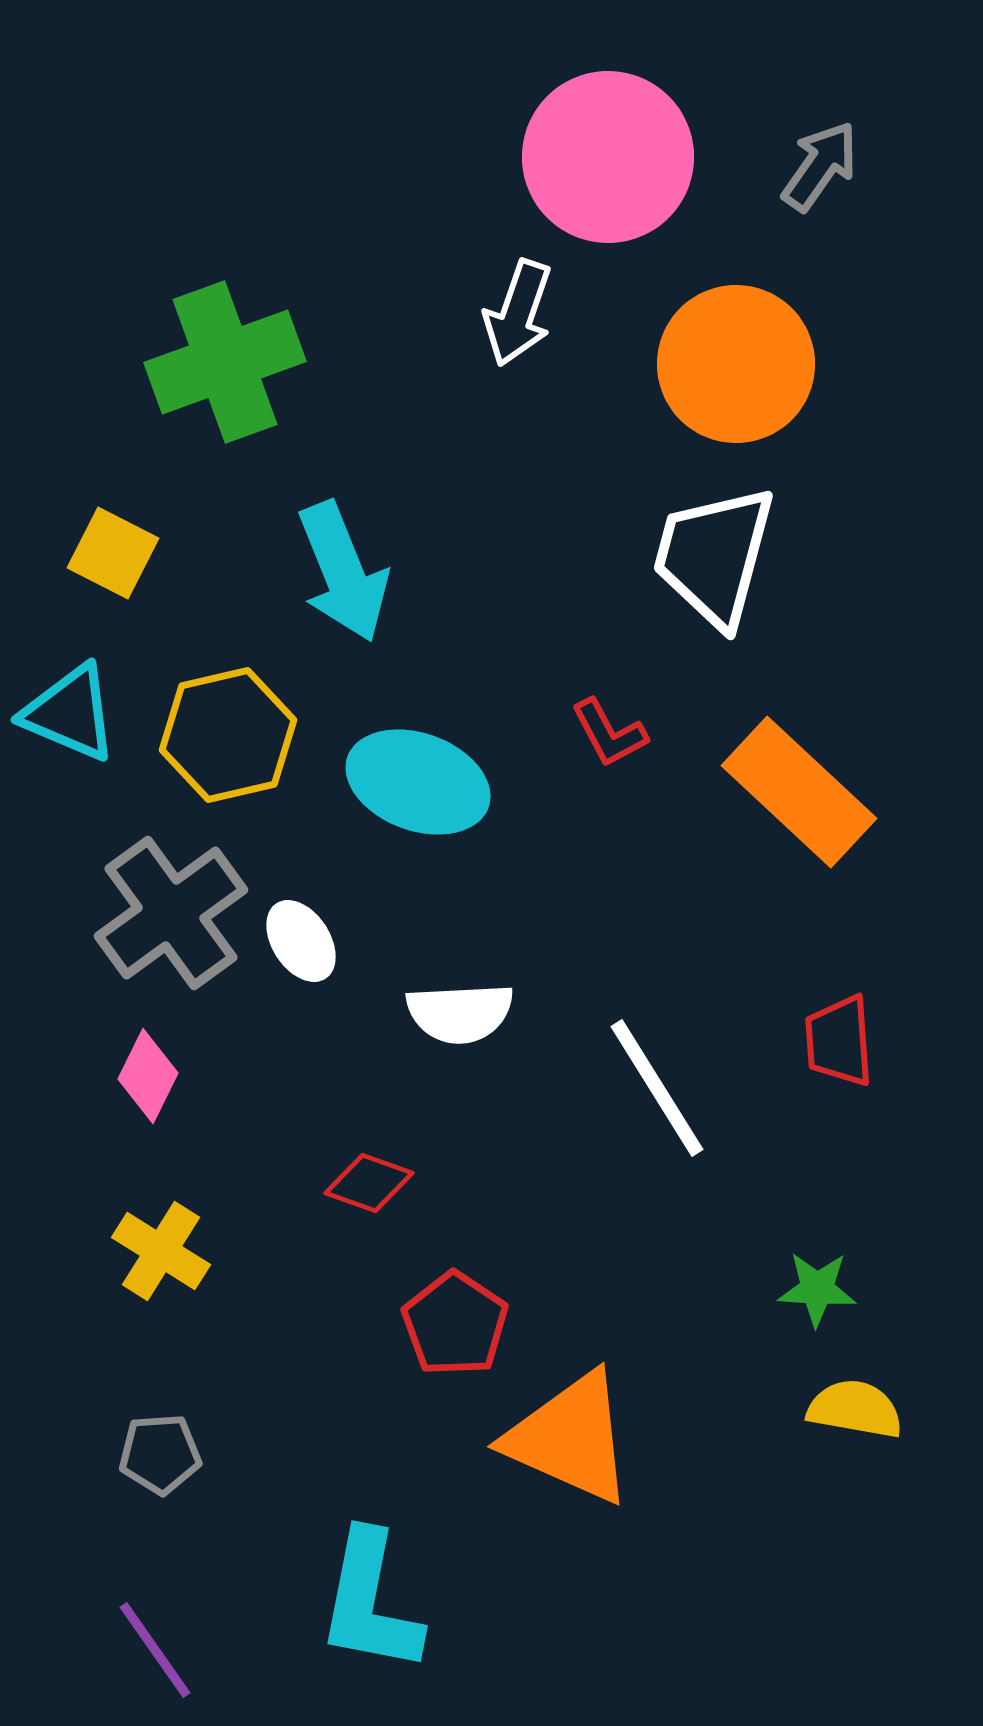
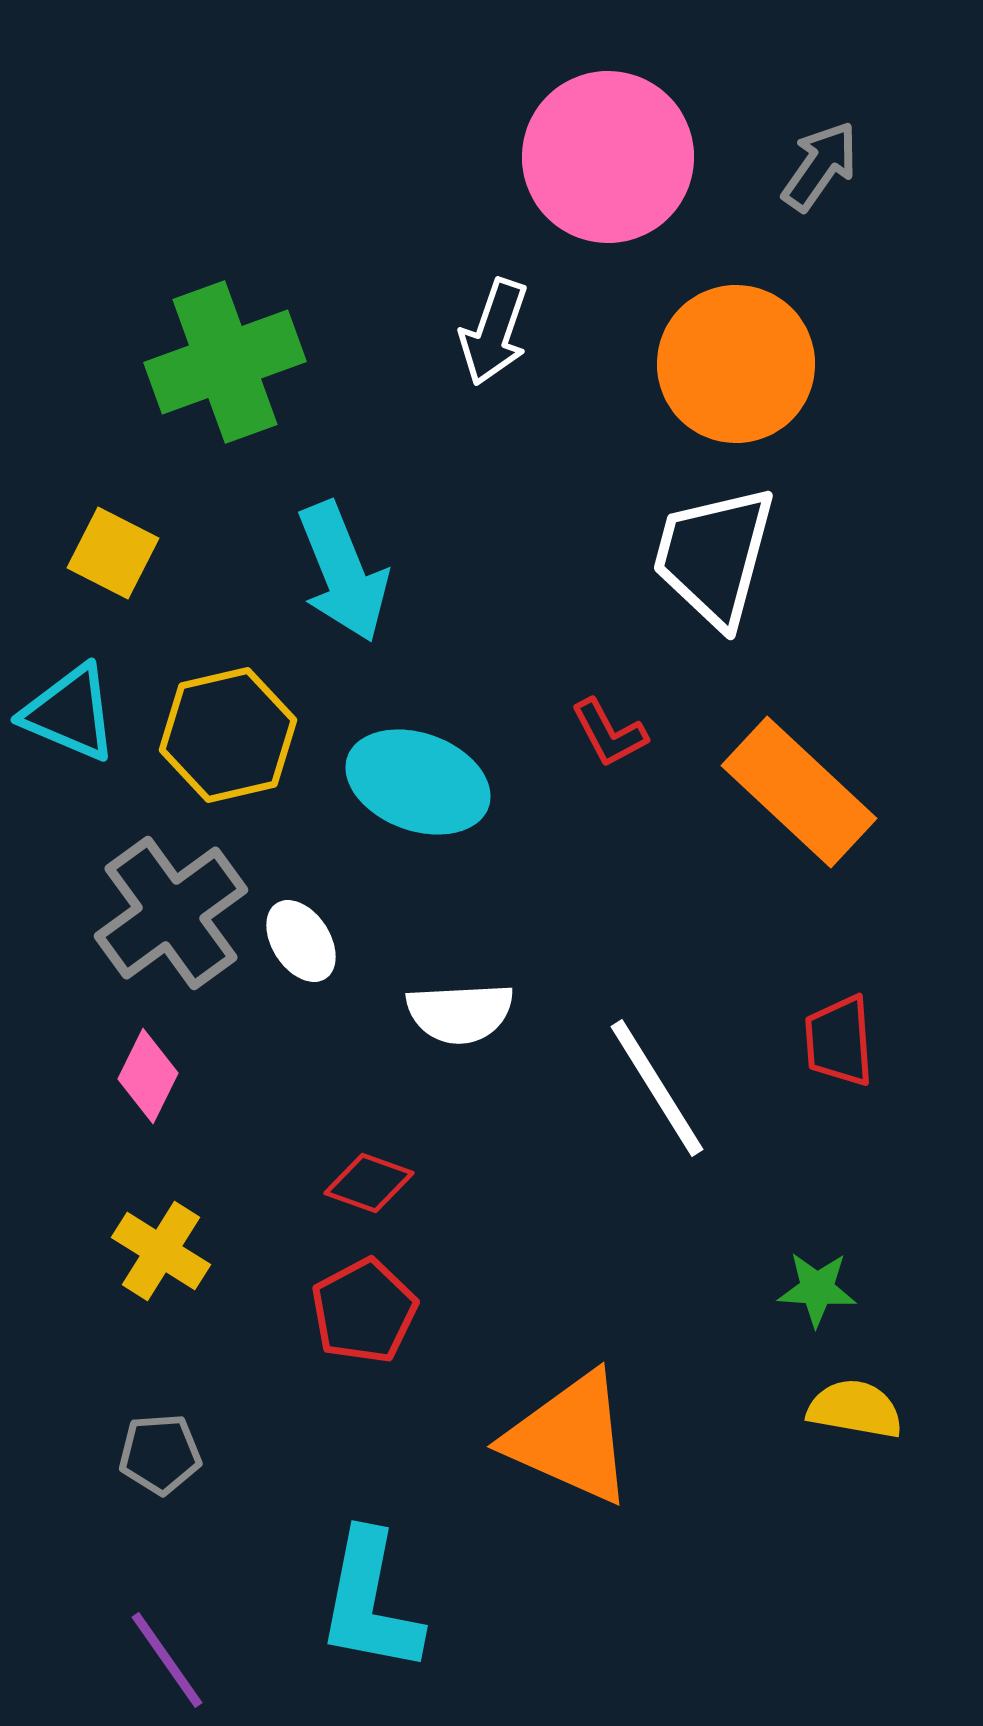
white arrow: moved 24 px left, 19 px down
red pentagon: moved 91 px left, 13 px up; rotated 10 degrees clockwise
purple line: moved 12 px right, 10 px down
